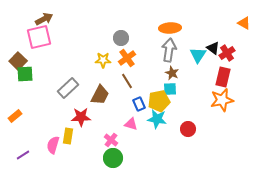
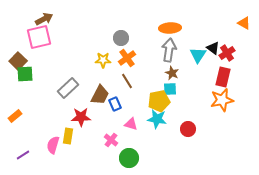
blue rectangle: moved 24 px left
green circle: moved 16 px right
